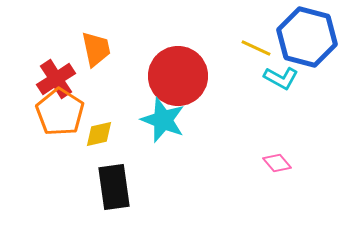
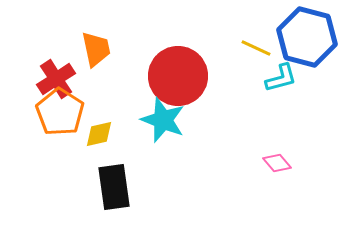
cyan L-shape: rotated 44 degrees counterclockwise
